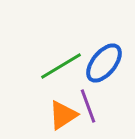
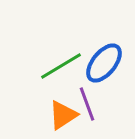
purple line: moved 1 px left, 2 px up
